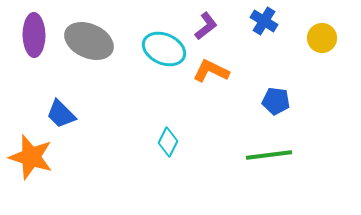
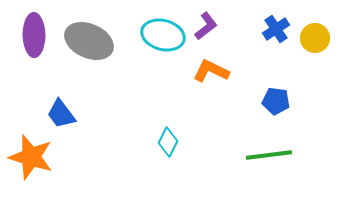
blue cross: moved 12 px right, 8 px down; rotated 24 degrees clockwise
yellow circle: moved 7 px left
cyan ellipse: moved 1 px left, 14 px up; rotated 9 degrees counterclockwise
blue trapezoid: rotated 8 degrees clockwise
